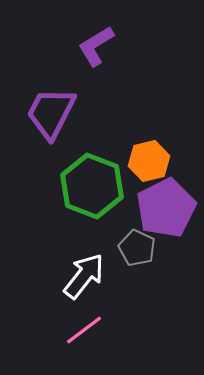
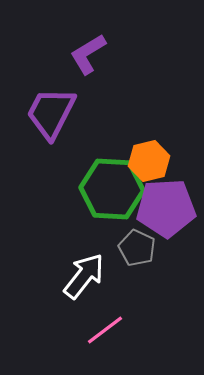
purple L-shape: moved 8 px left, 8 px down
green hexagon: moved 20 px right, 3 px down; rotated 18 degrees counterclockwise
purple pentagon: rotated 24 degrees clockwise
pink line: moved 21 px right
